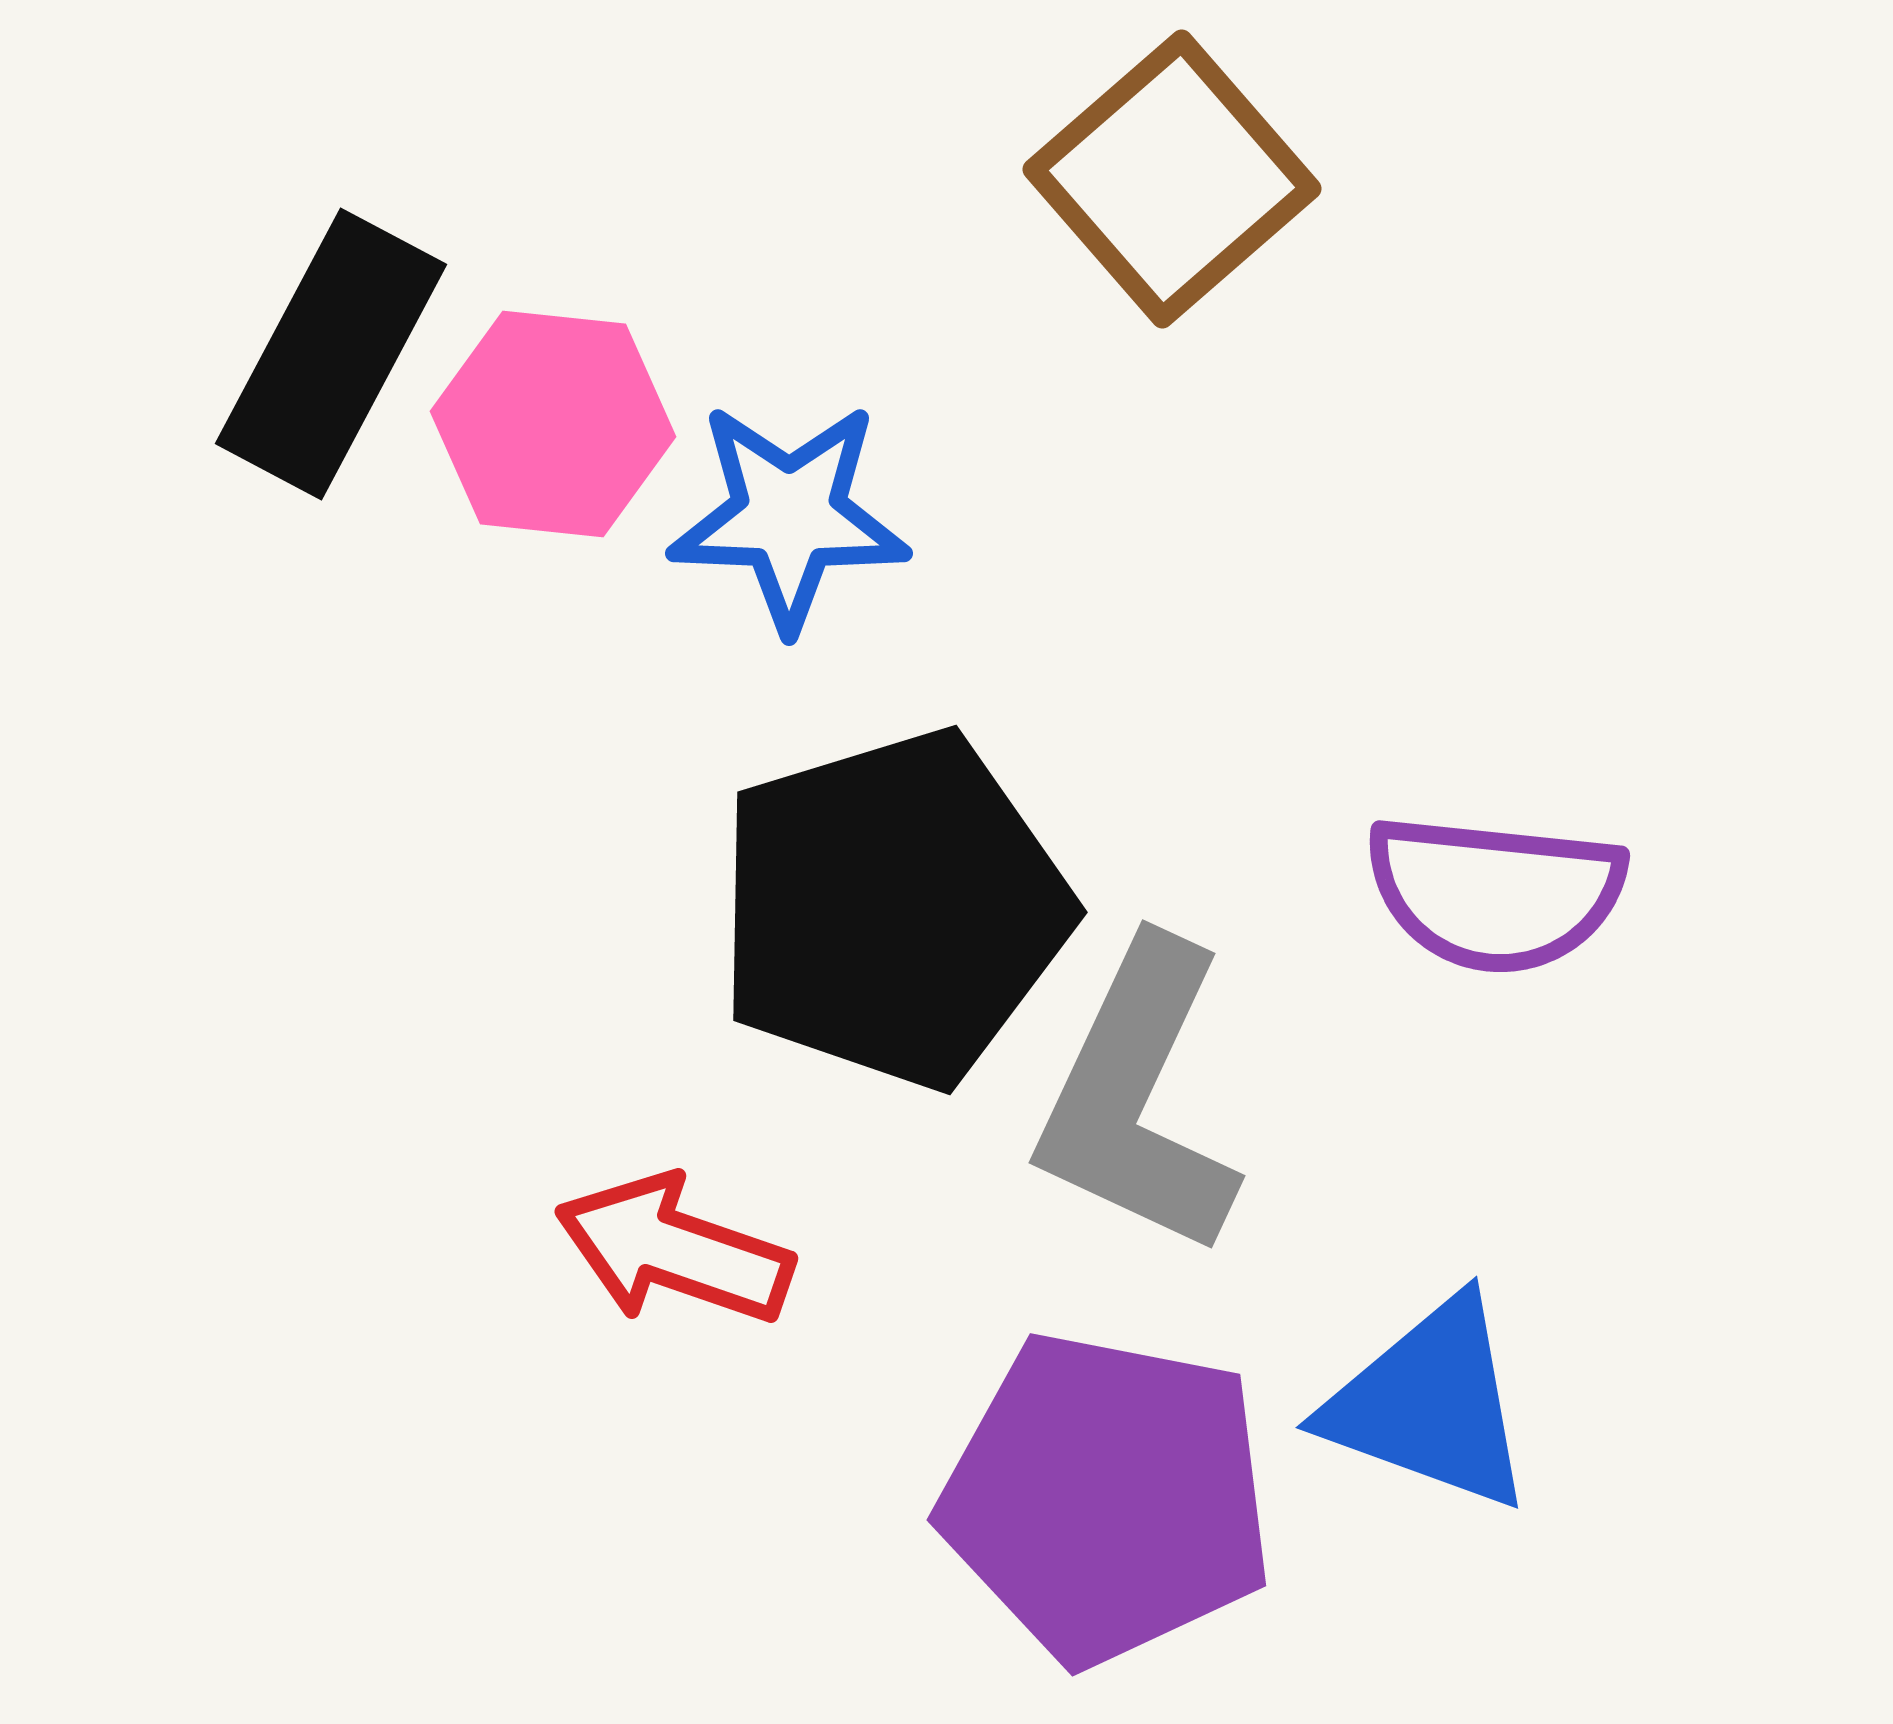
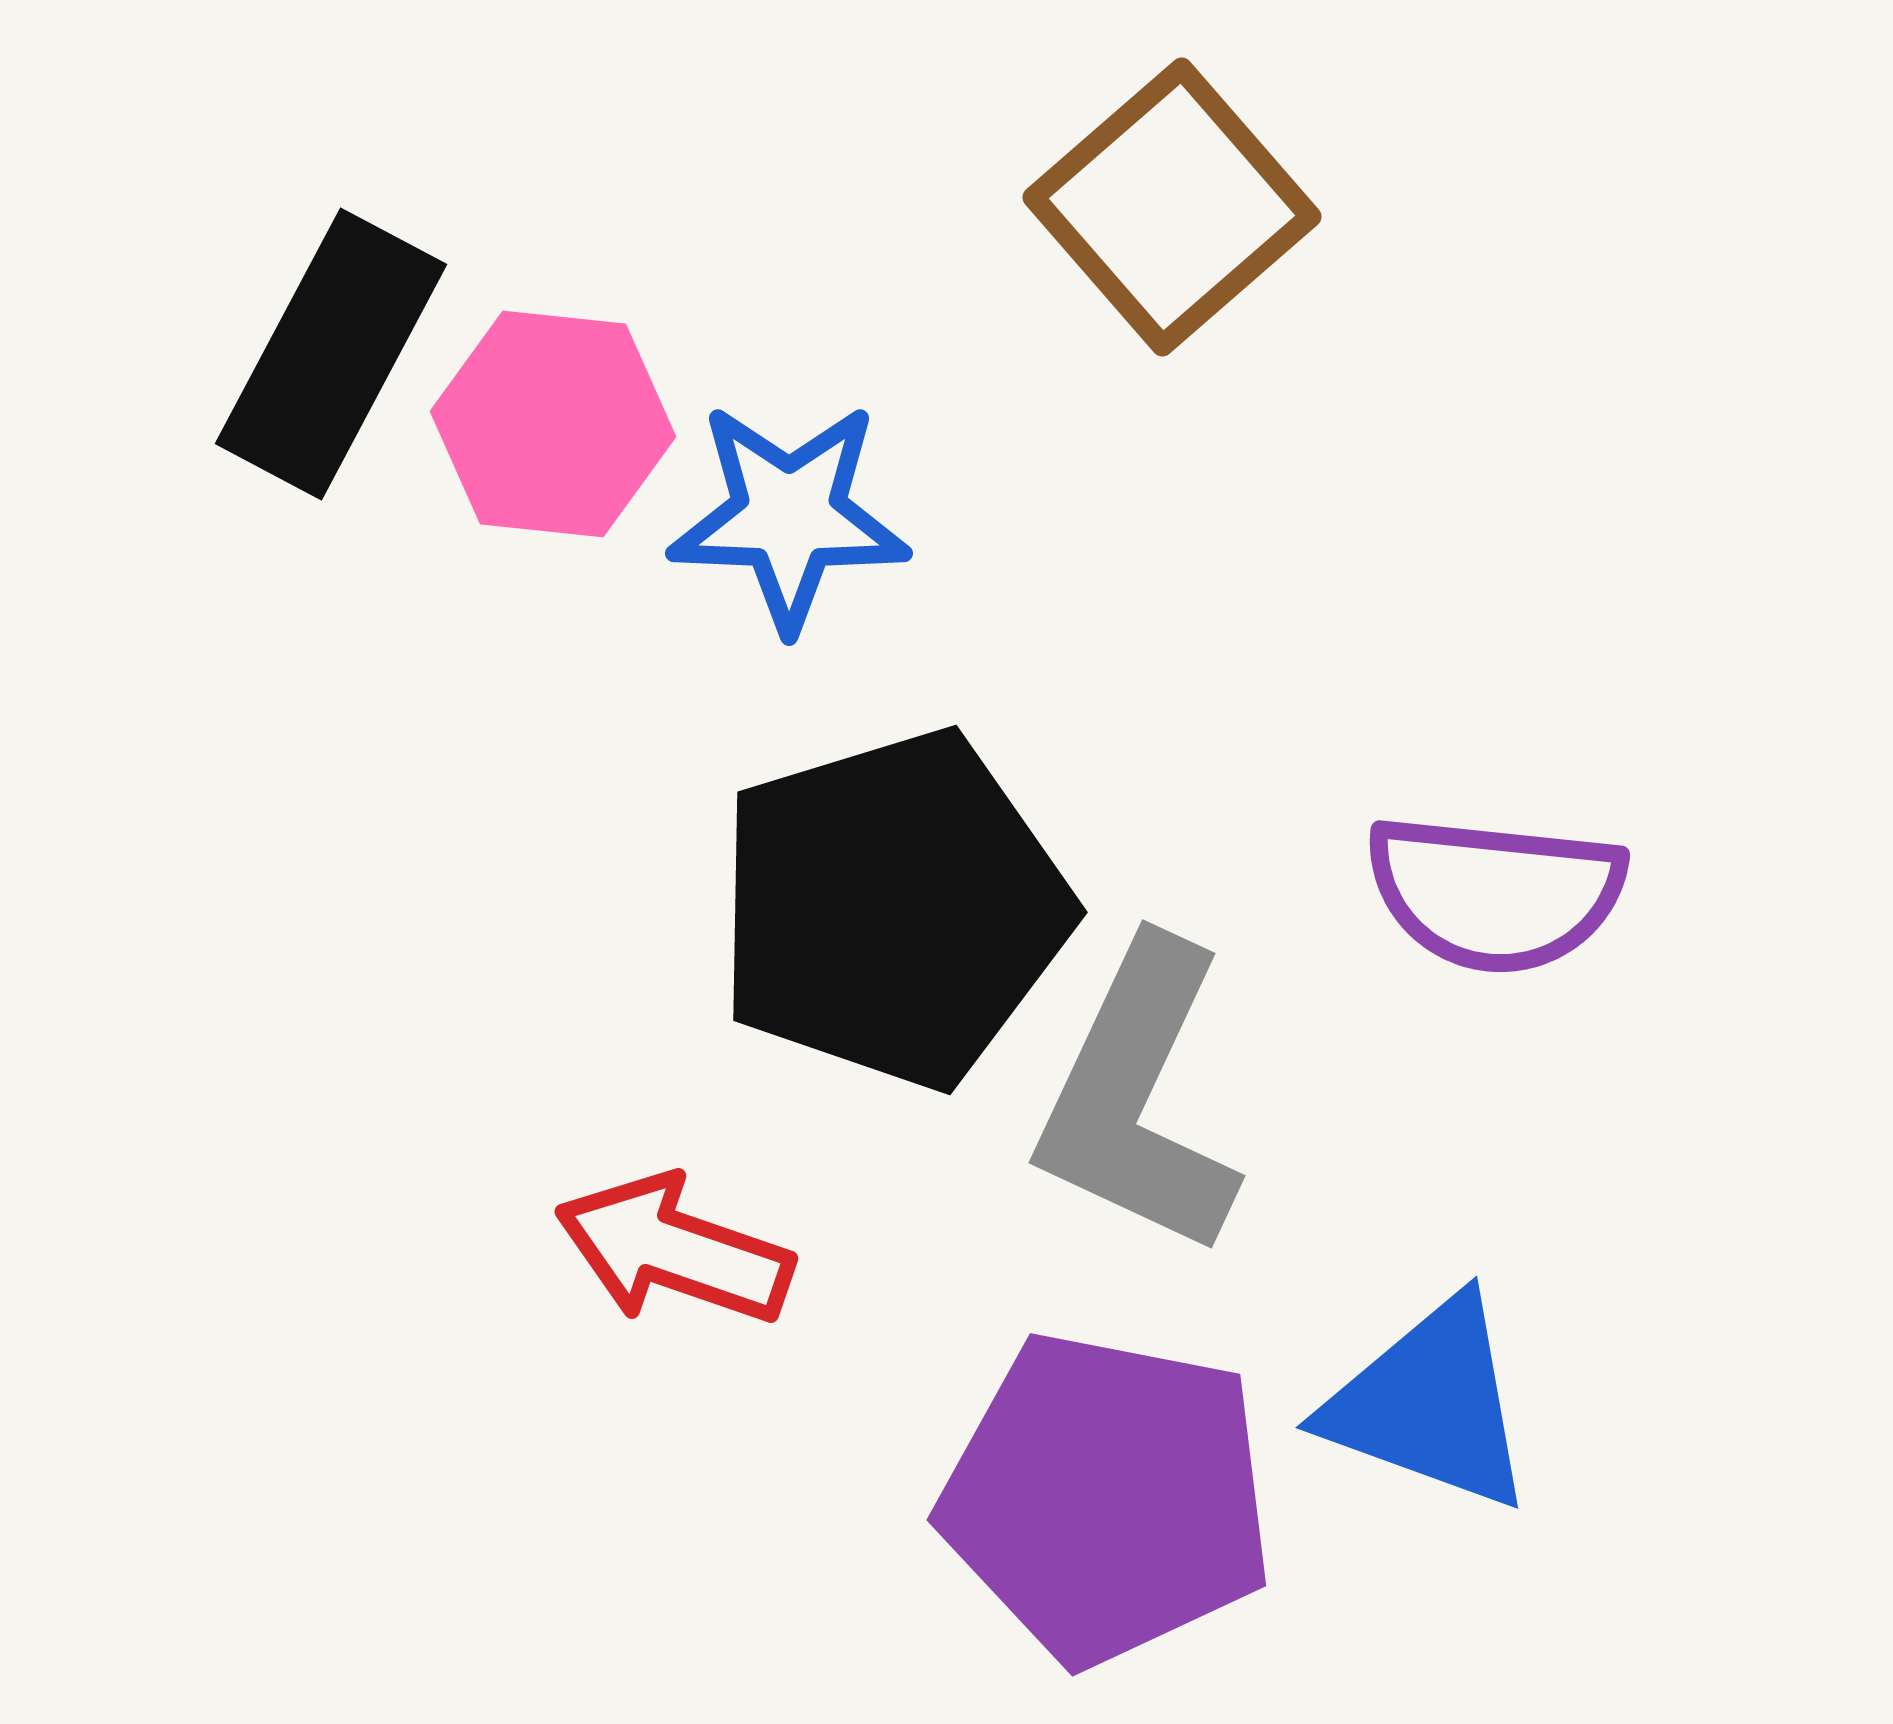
brown square: moved 28 px down
